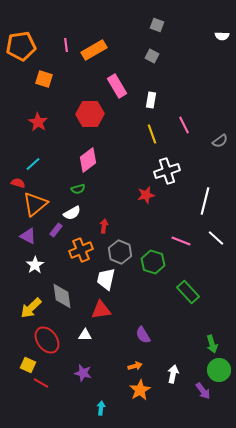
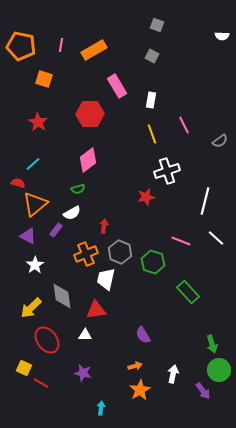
pink line at (66, 45): moved 5 px left; rotated 16 degrees clockwise
orange pentagon at (21, 46): rotated 20 degrees clockwise
red star at (146, 195): moved 2 px down
orange cross at (81, 250): moved 5 px right, 4 px down
red triangle at (101, 310): moved 5 px left
yellow square at (28, 365): moved 4 px left, 3 px down
